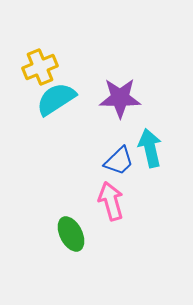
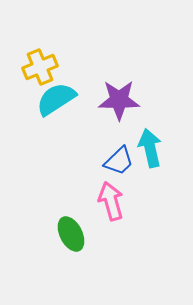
purple star: moved 1 px left, 2 px down
